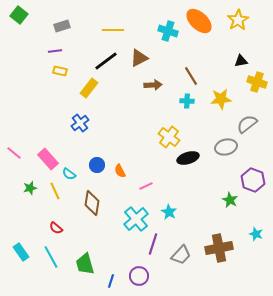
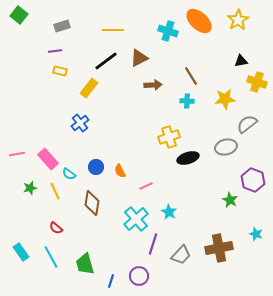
yellow star at (221, 99): moved 4 px right
yellow cross at (169, 137): rotated 35 degrees clockwise
pink line at (14, 153): moved 3 px right, 1 px down; rotated 49 degrees counterclockwise
blue circle at (97, 165): moved 1 px left, 2 px down
